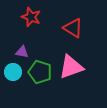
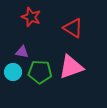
green pentagon: rotated 15 degrees counterclockwise
